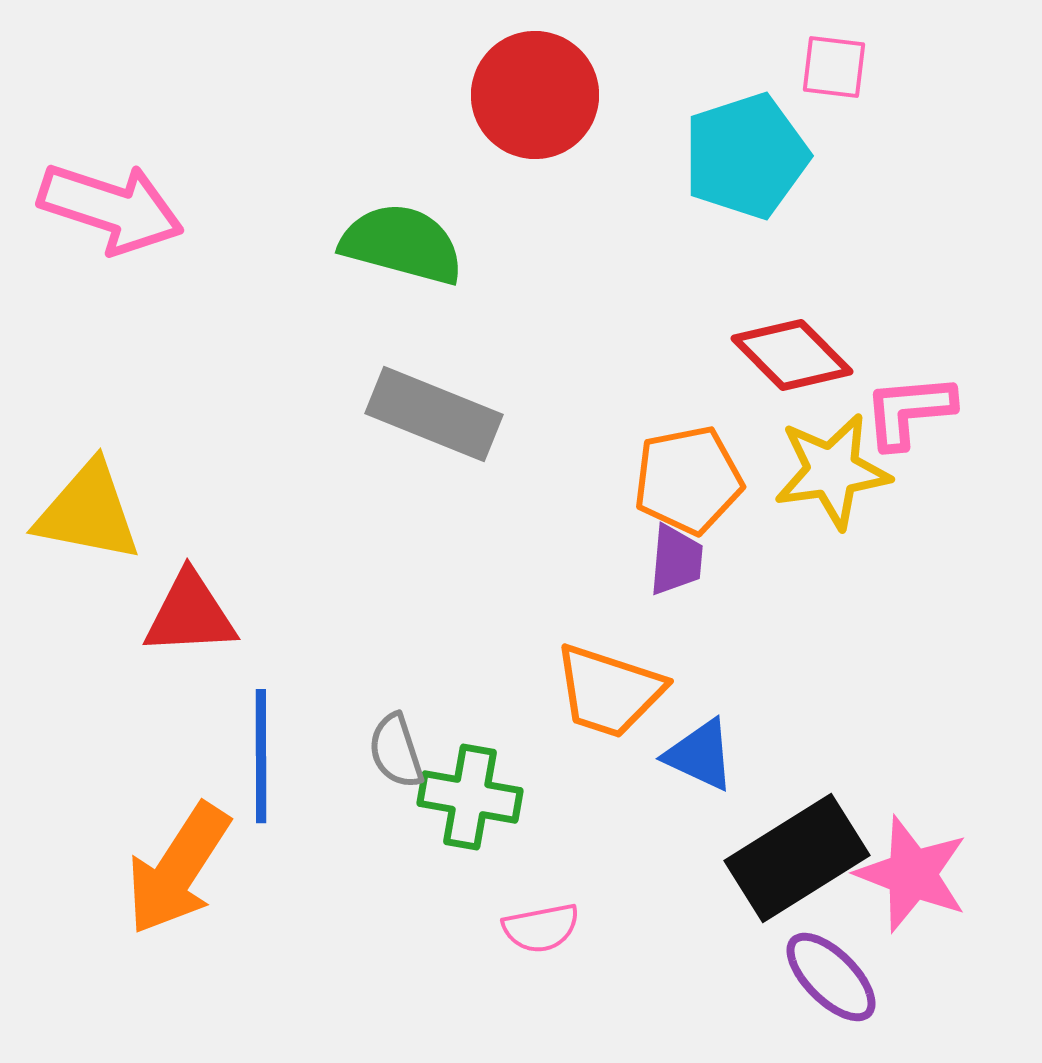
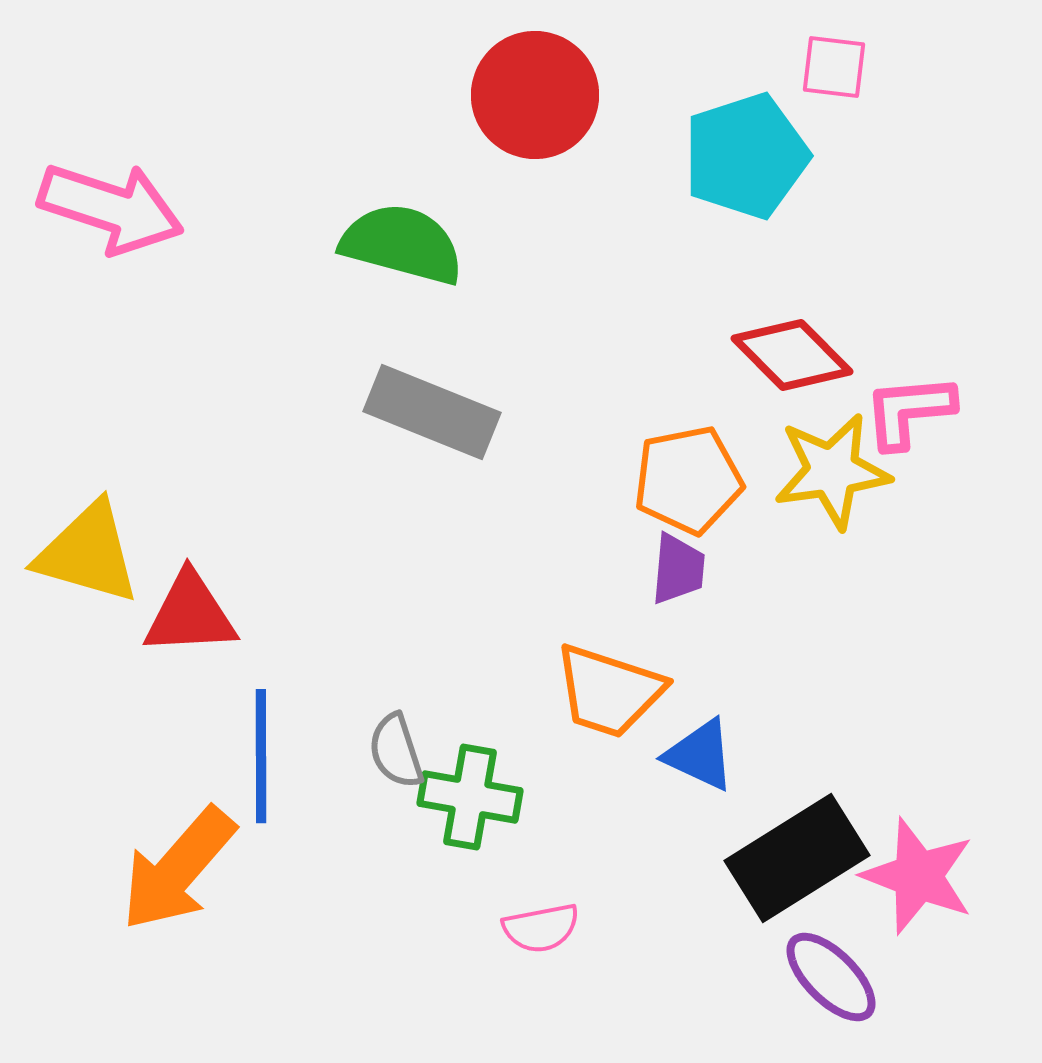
gray rectangle: moved 2 px left, 2 px up
yellow triangle: moved 41 px down; rotated 5 degrees clockwise
purple trapezoid: moved 2 px right, 9 px down
orange arrow: rotated 8 degrees clockwise
pink star: moved 6 px right, 2 px down
